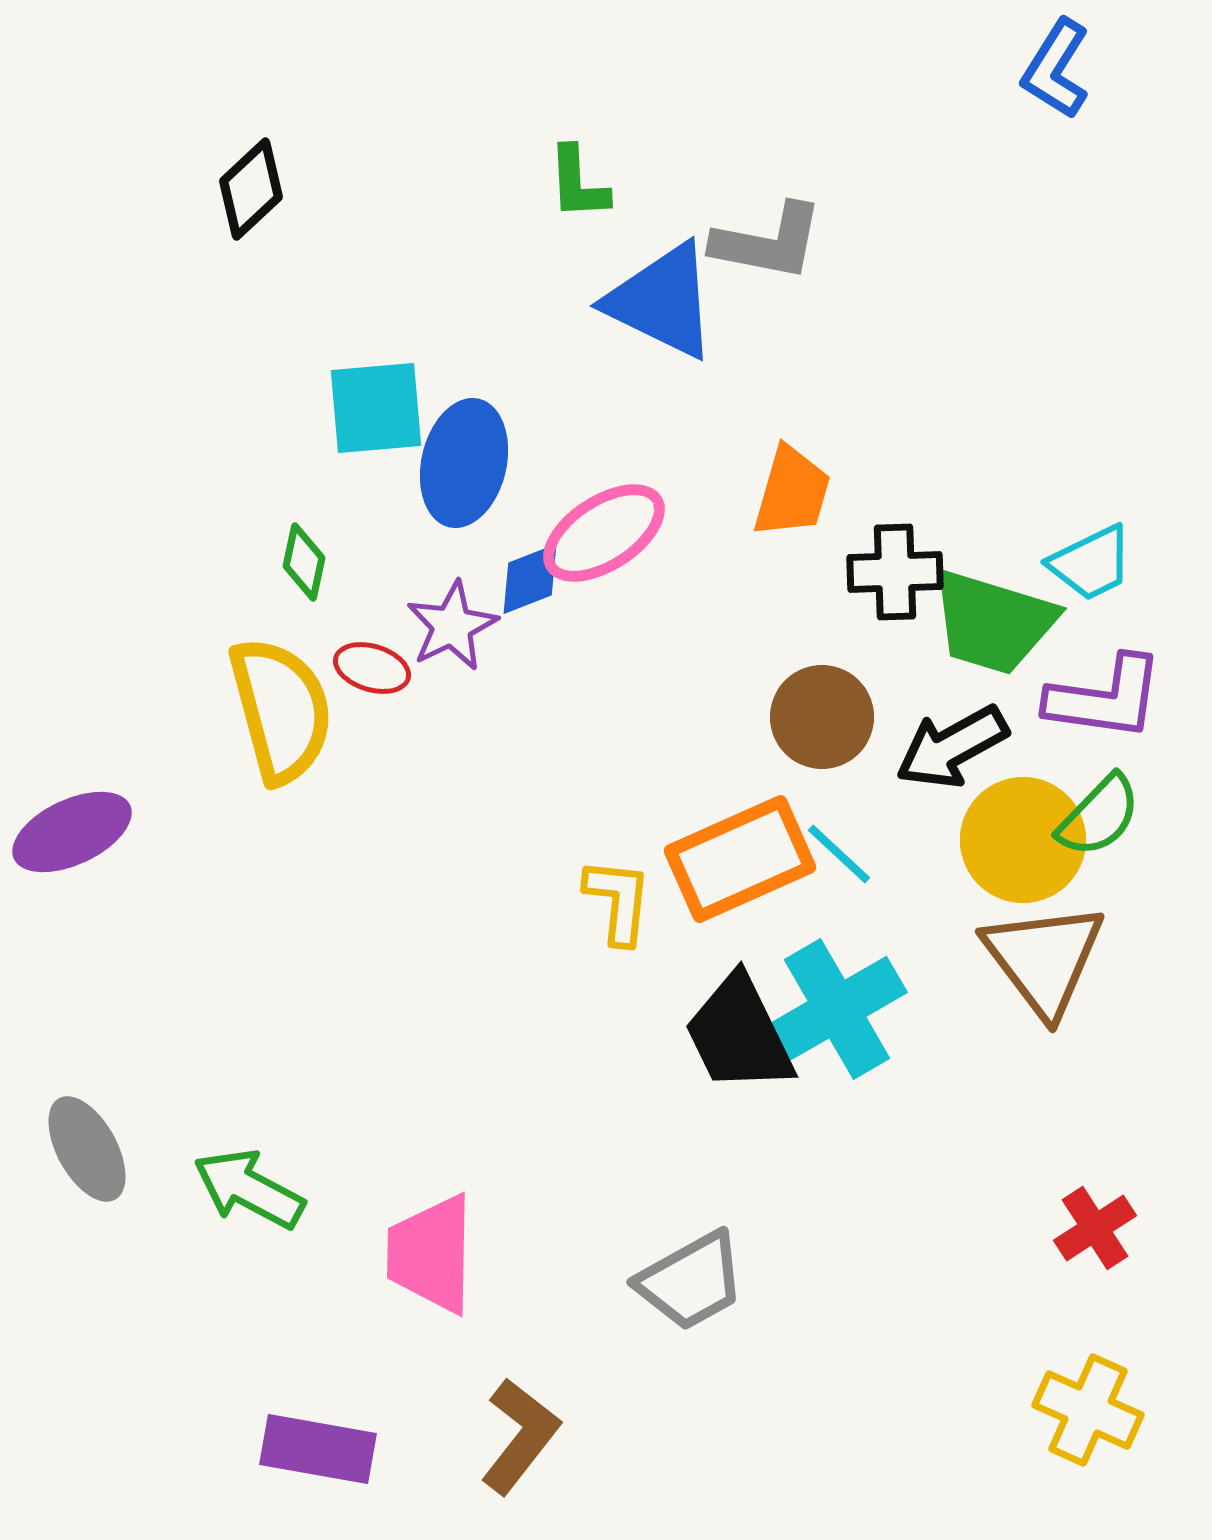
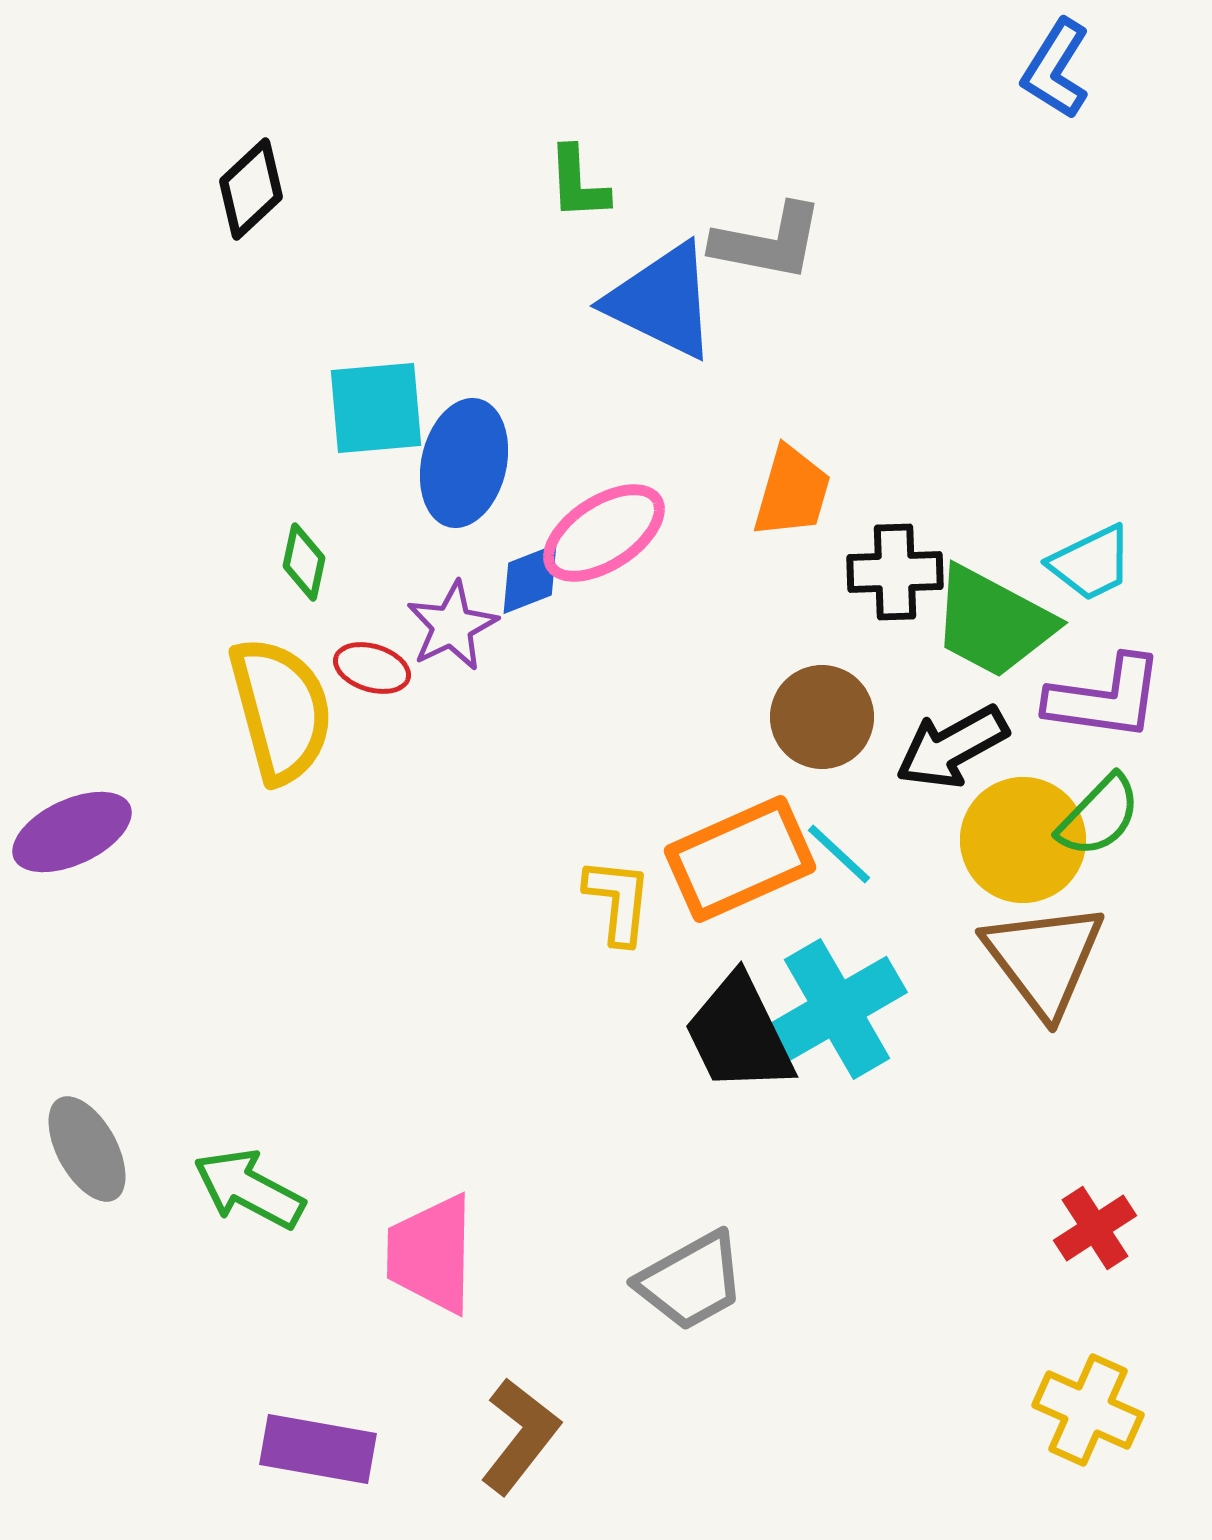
green trapezoid: rotated 11 degrees clockwise
